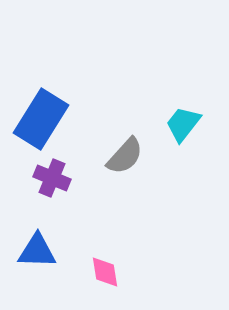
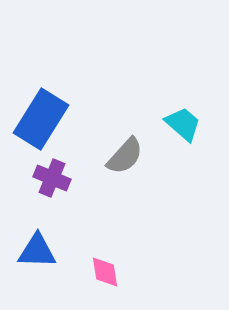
cyan trapezoid: rotated 93 degrees clockwise
